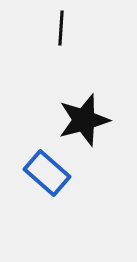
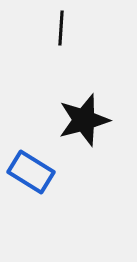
blue rectangle: moved 16 px left, 1 px up; rotated 9 degrees counterclockwise
